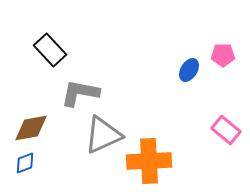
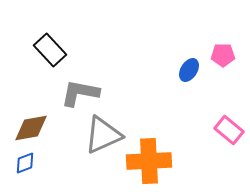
pink rectangle: moved 3 px right
